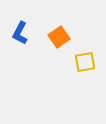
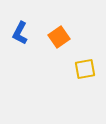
yellow square: moved 7 px down
